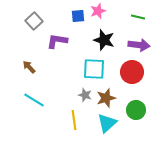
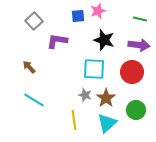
green line: moved 2 px right, 2 px down
brown star: rotated 18 degrees counterclockwise
